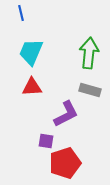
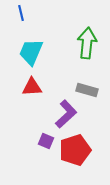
green arrow: moved 2 px left, 10 px up
gray rectangle: moved 3 px left
purple L-shape: rotated 16 degrees counterclockwise
purple square: rotated 14 degrees clockwise
red pentagon: moved 10 px right, 13 px up
